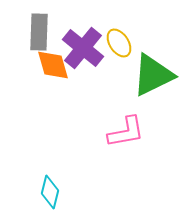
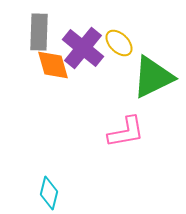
yellow ellipse: rotated 12 degrees counterclockwise
green triangle: moved 2 px down
cyan diamond: moved 1 px left, 1 px down
